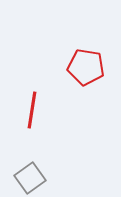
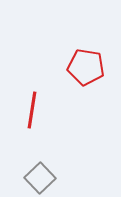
gray square: moved 10 px right; rotated 8 degrees counterclockwise
